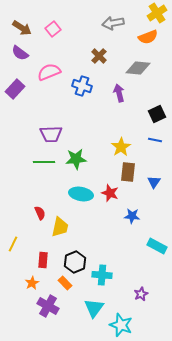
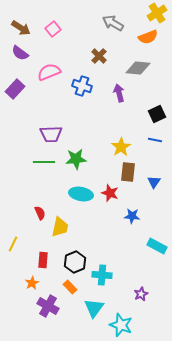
gray arrow: rotated 40 degrees clockwise
brown arrow: moved 1 px left
orange rectangle: moved 5 px right, 4 px down
